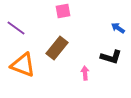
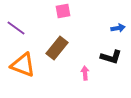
blue arrow: rotated 136 degrees clockwise
